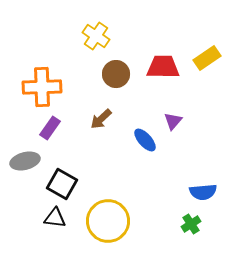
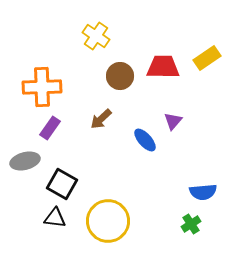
brown circle: moved 4 px right, 2 px down
